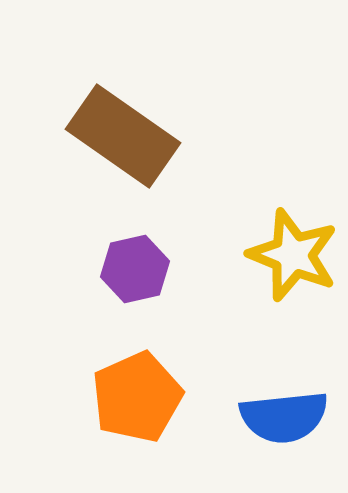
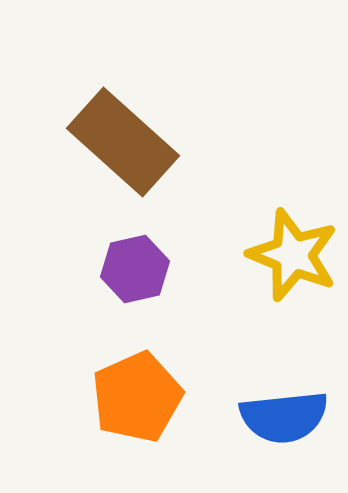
brown rectangle: moved 6 px down; rotated 7 degrees clockwise
